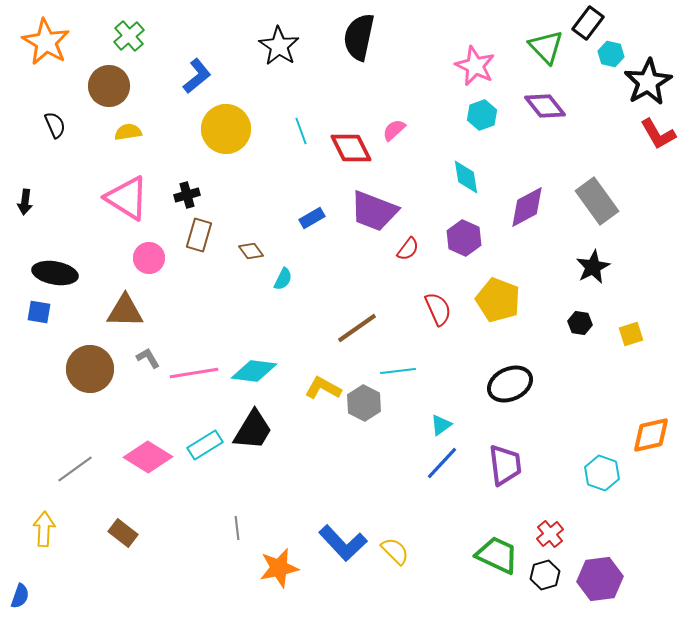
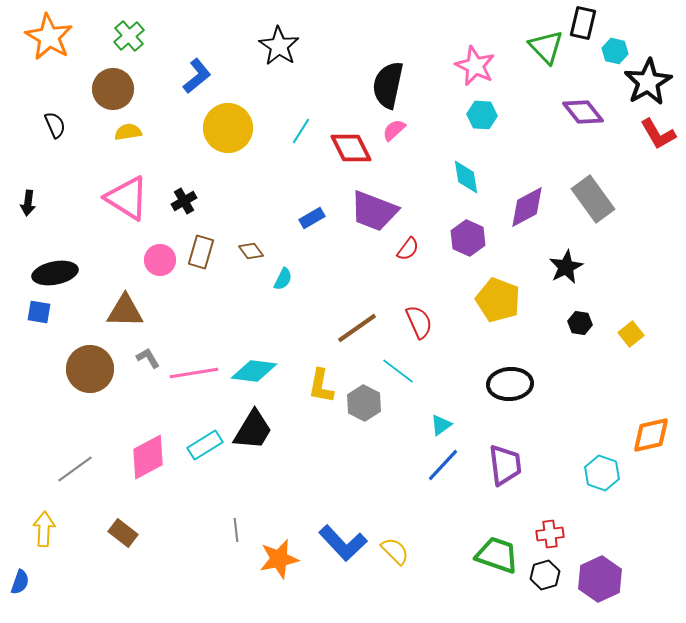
black rectangle at (588, 23): moved 5 px left; rotated 24 degrees counterclockwise
black semicircle at (359, 37): moved 29 px right, 48 px down
orange star at (46, 42): moved 3 px right, 5 px up
cyan hexagon at (611, 54): moved 4 px right, 3 px up
brown circle at (109, 86): moved 4 px right, 3 px down
purple diamond at (545, 106): moved 38 px right, 6 px down
cyan hexagon at (482, 115): rotated 24 degrees clockwise
yellow circle at (226, 129): moved 2 px right, 1 px up
cyan line at (301, 131): rotated 52 degrees clockwise
black cross at (187, 195): moved 3 px left, 6 px down; rotated 15 degrees counterclockwise
gray rectangle at (597, 201): moved 4 px left, 2 px up
black arrow at (25, 202): moved 3 px right, 1 px down
brown rectangle at (199, 235): moved 2 px right, 17 px down
purple hexagon at (464, 238): moved 4 px right
pink circle at (149, 258): moved 11 px right, 2 px down
black star at (593, 267): moved 27 px left
black ellipse at (55, 273): rotated 21 degrees counterclockwise
red semicircle at (438, 309): moved 19 px left, 13 px down
yellow square at (631, 334): rotated 20 degrees counterclockwise
cyan line at (398, 371): rotated 44 degrees clockwise
black ellipse at (510, 384): rotated 21 degrees clockwise
yellow L-shape at (323, 388): moved 2 px left, 2 px up; rotated 108 degrees counterclockwise
pink diamond at (148, 457): rotated 60 degrees counterclockwise
blue line at (442, 463): moved 1 px right, 2 px down
gray line at (237, 528): moved 1 px left, 2 px down
red cross at (550, 534): rotated 32 degrees clockwise
green trapezoid at (497, 555): rotated 6 degrees counterclockwise
orange star at (279, 568): moved 9 px up
purple hexagon at (600, 579): rotated 18 degrees counterclockwise
blue semicircle at (20, 596): moved 14 px up
